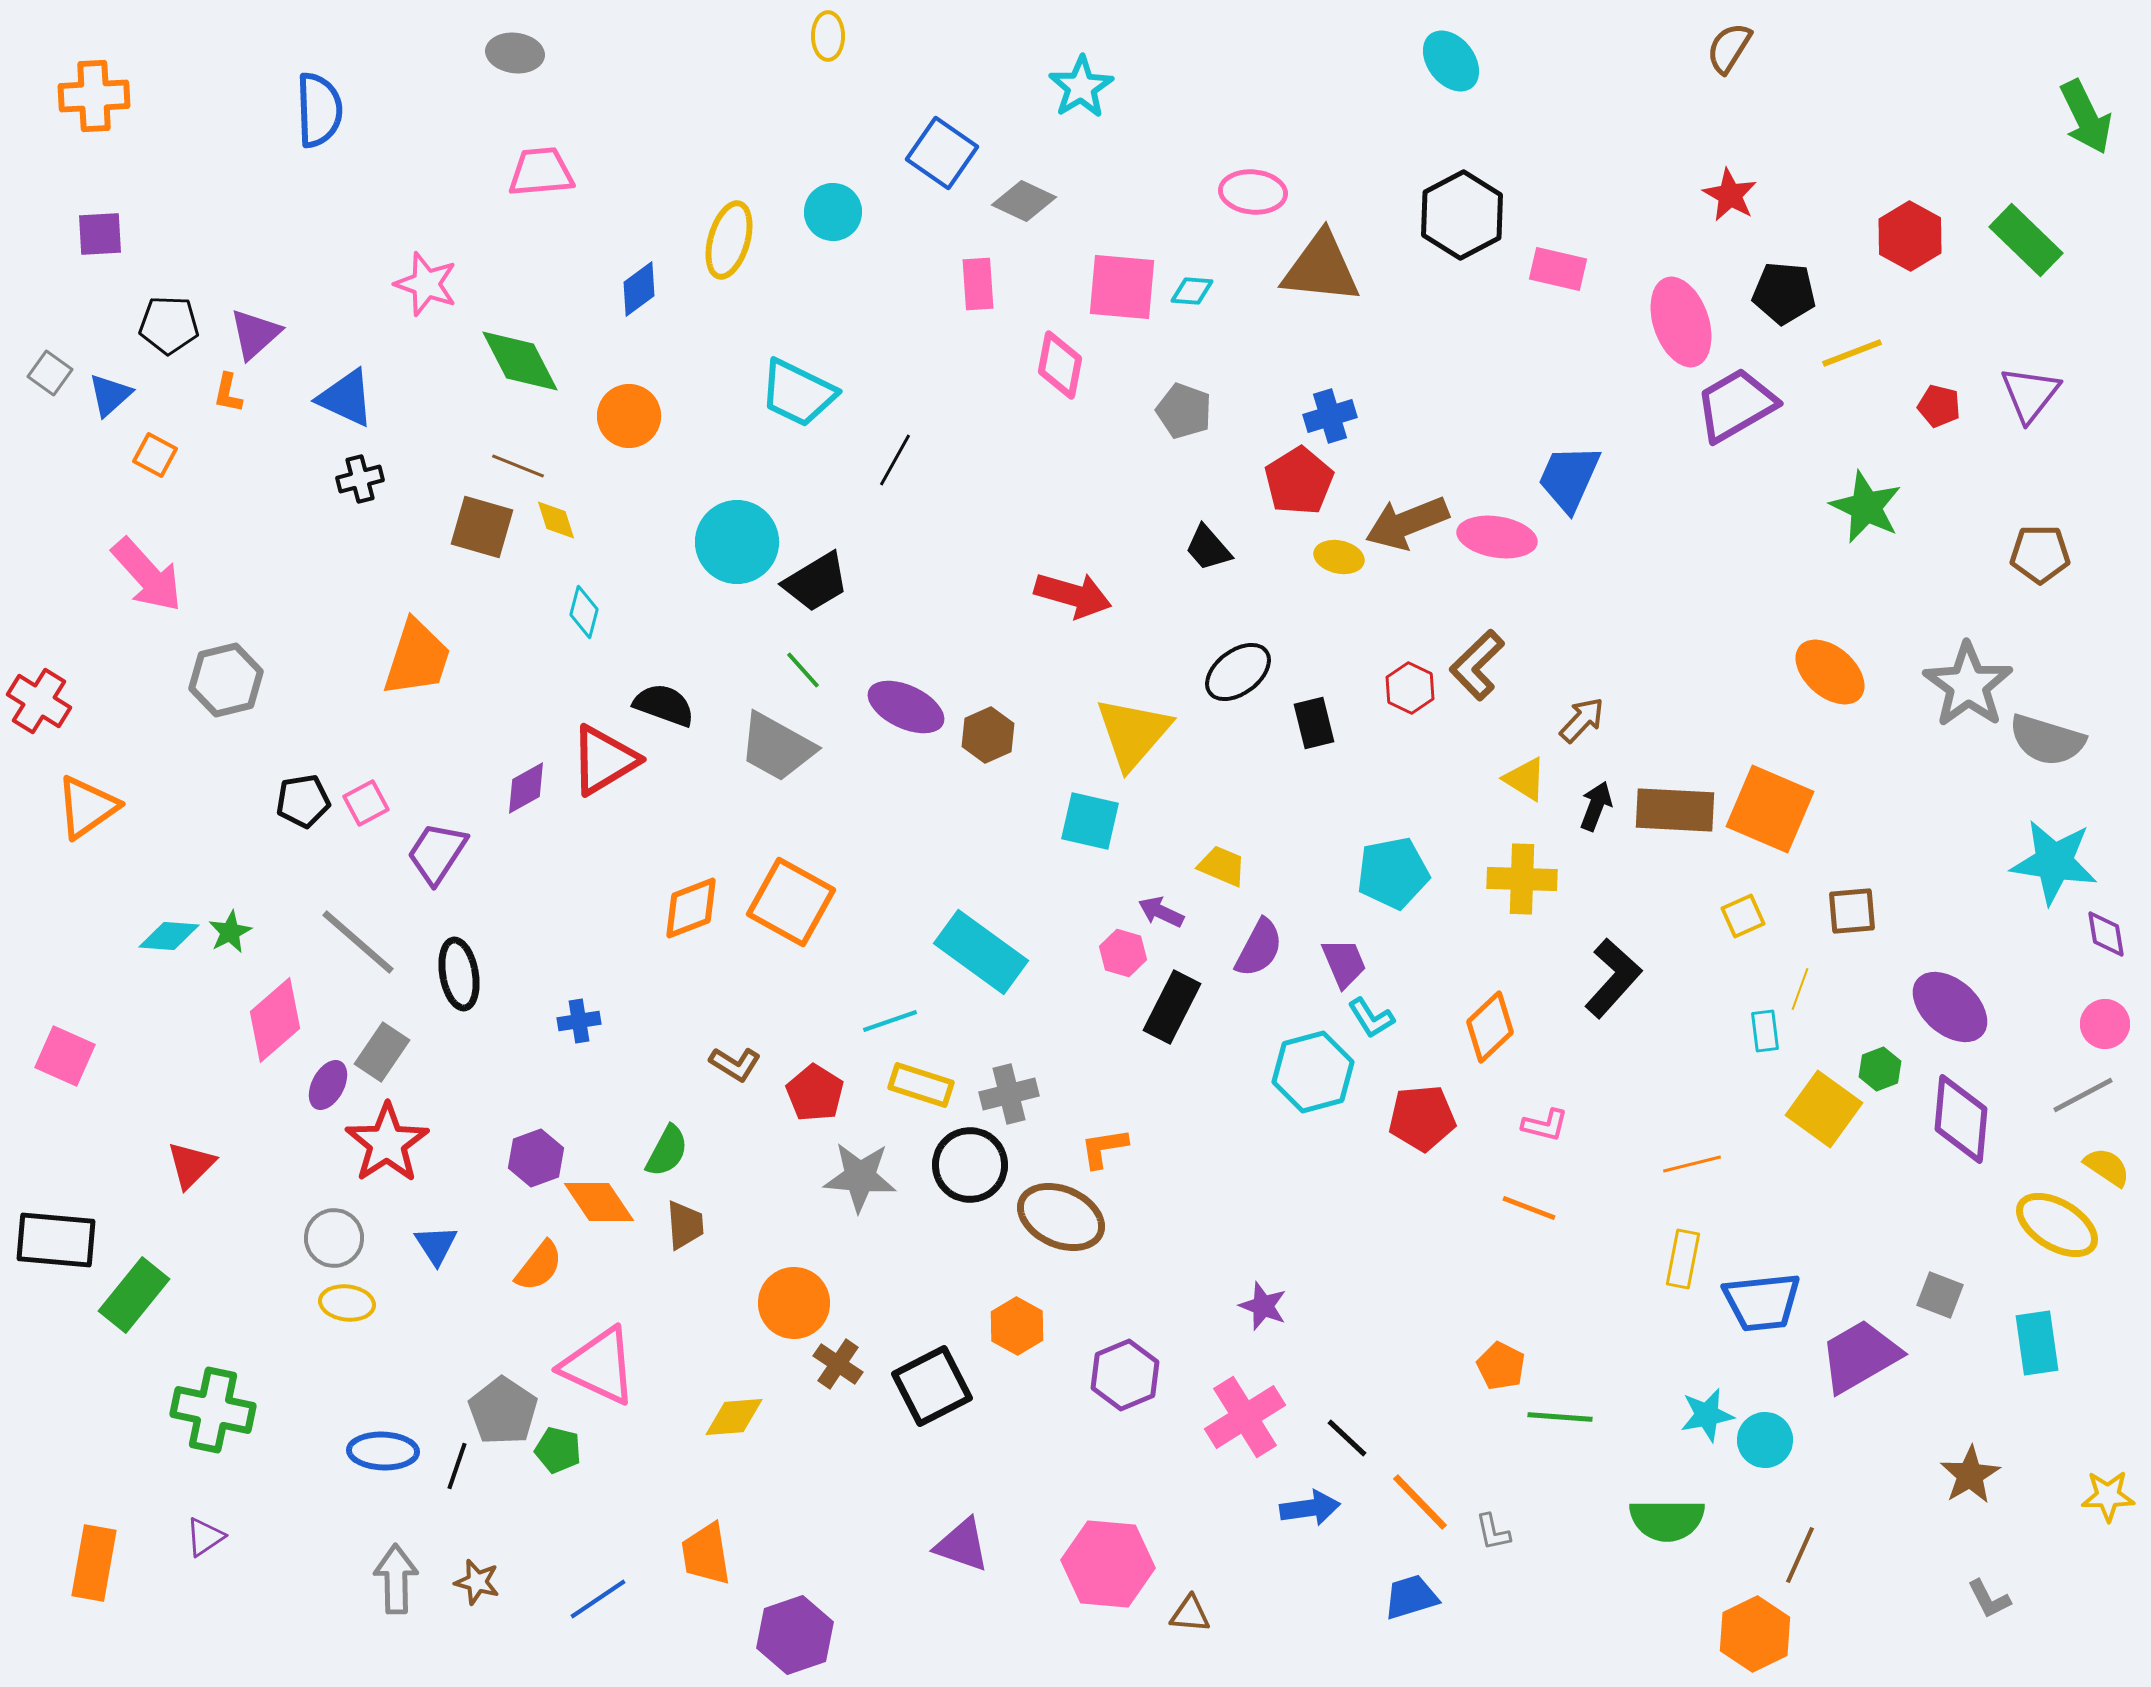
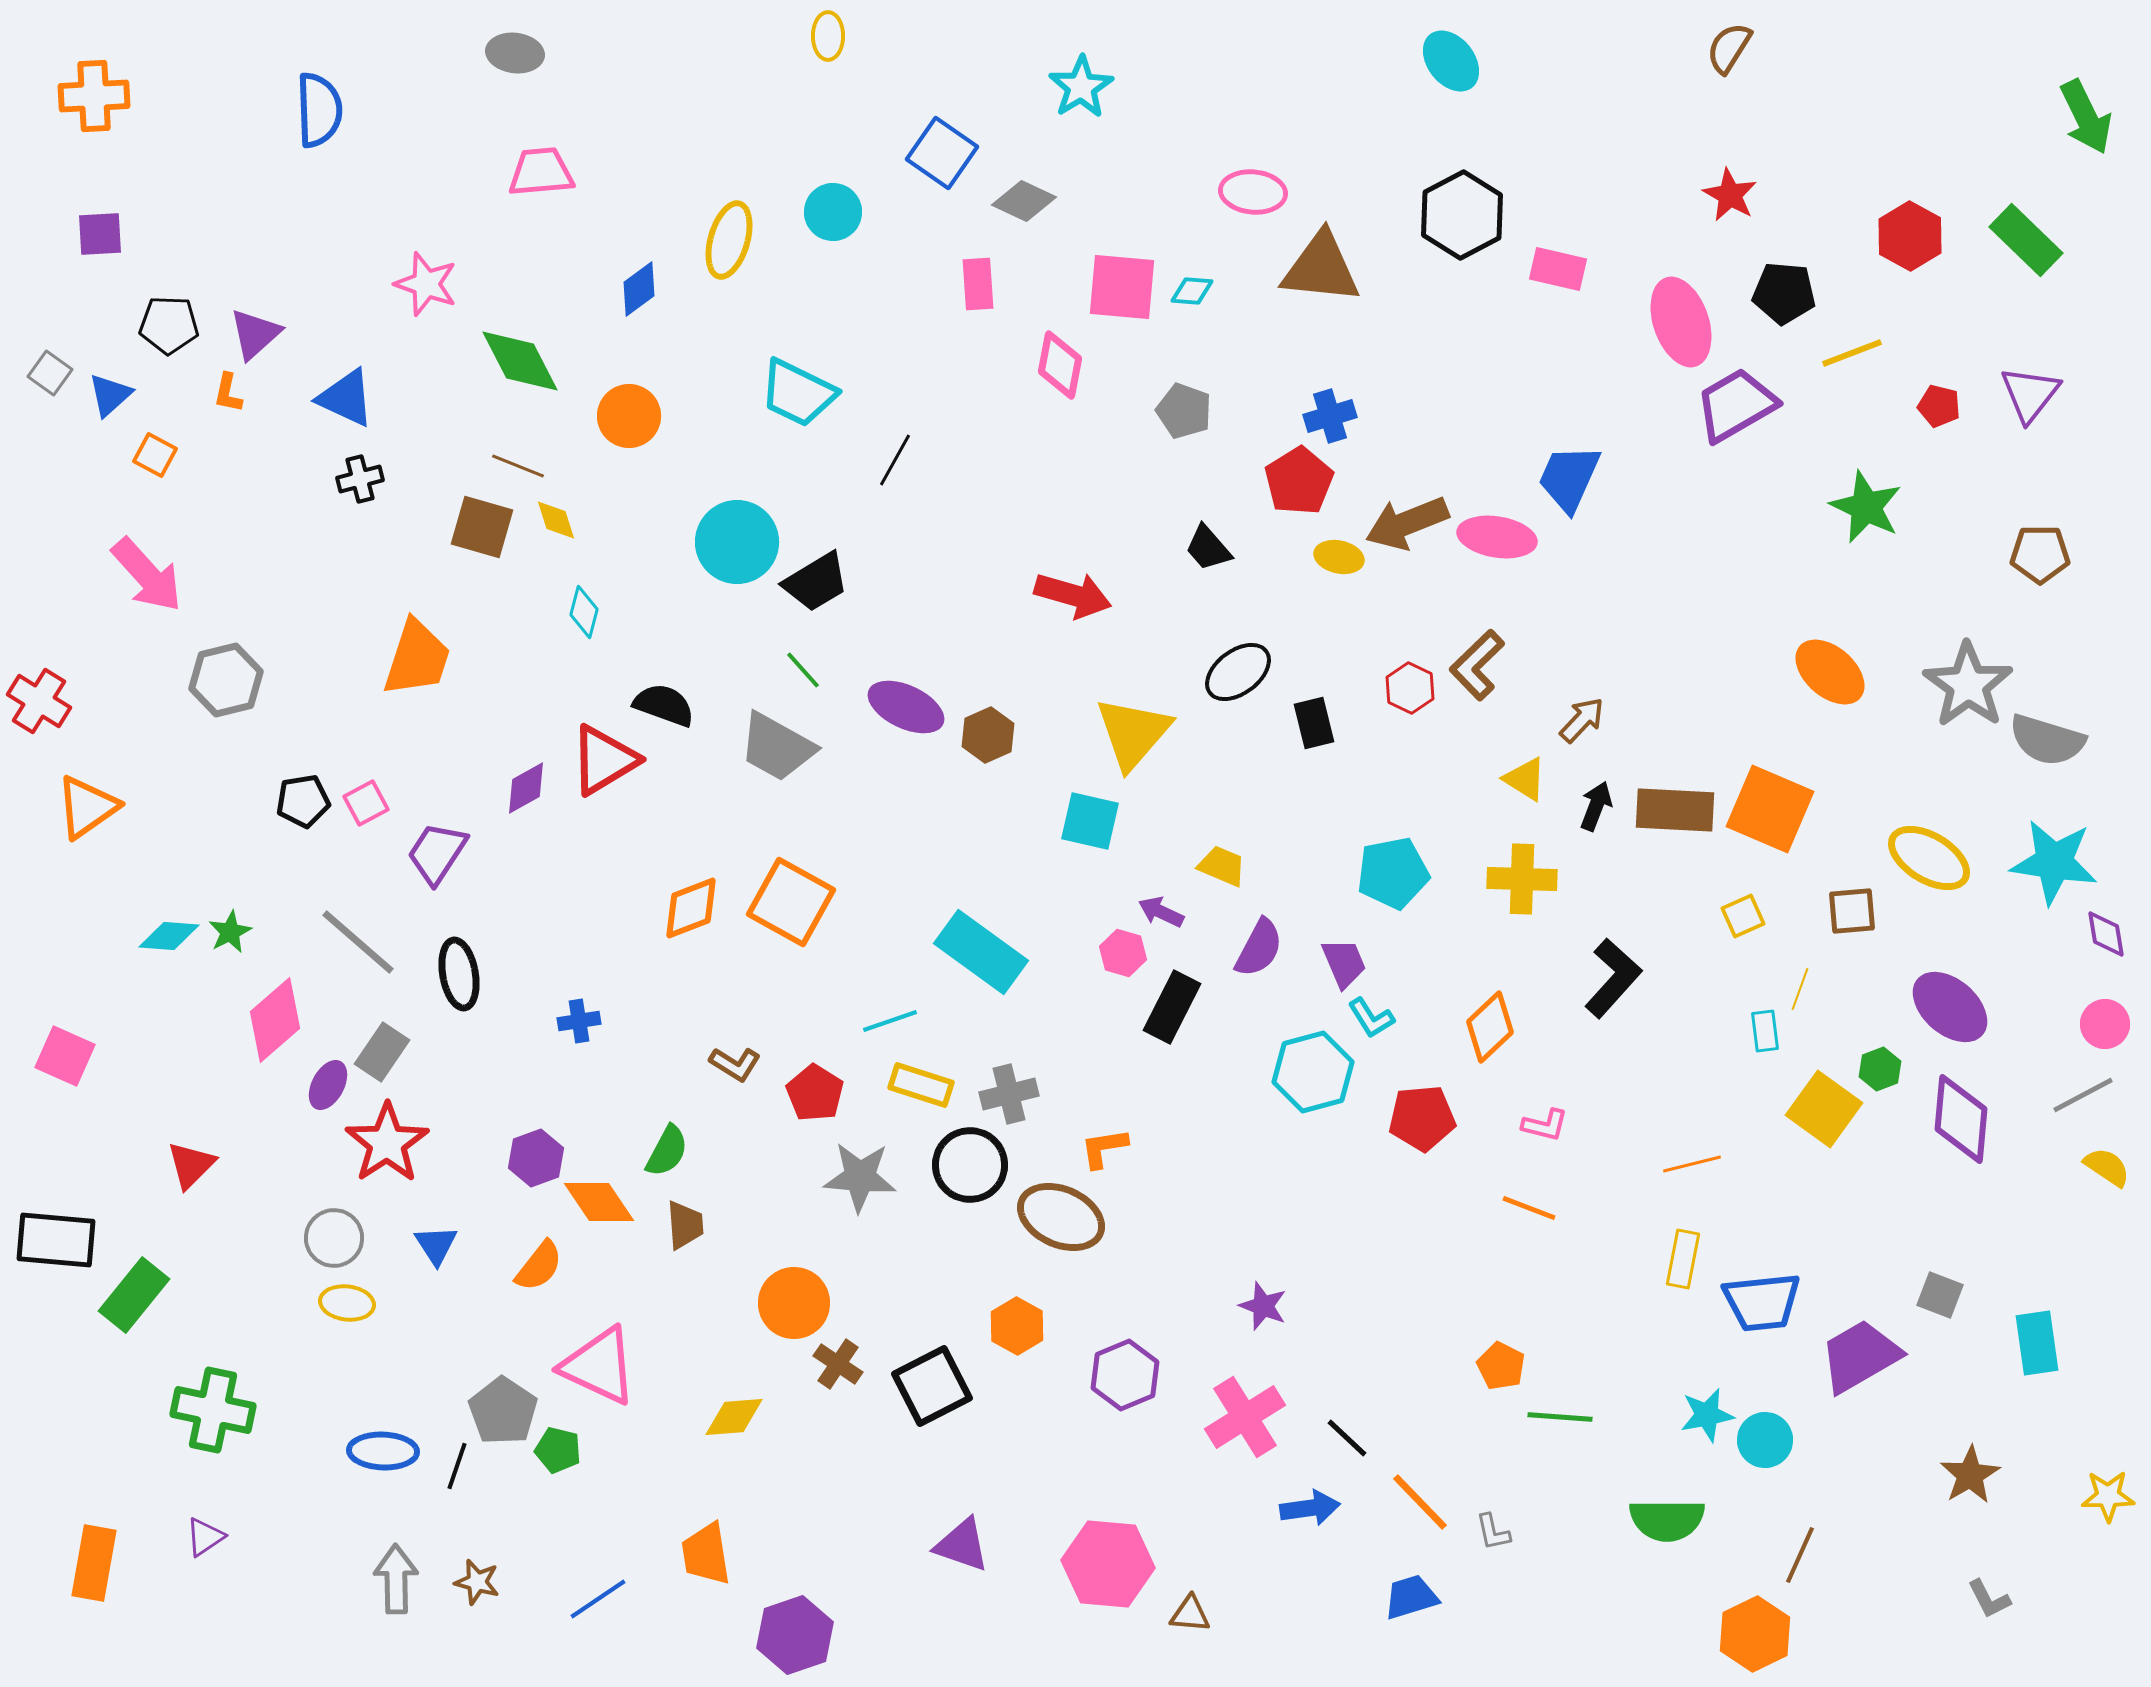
yellow ellipse at (2057, 1225): moved 128 px left, 367 px up
